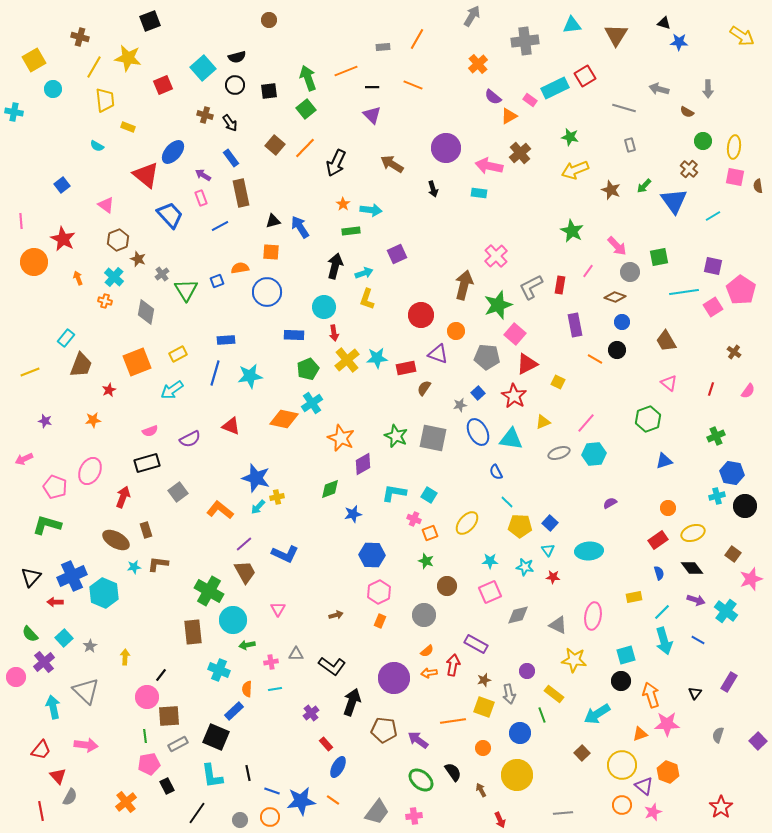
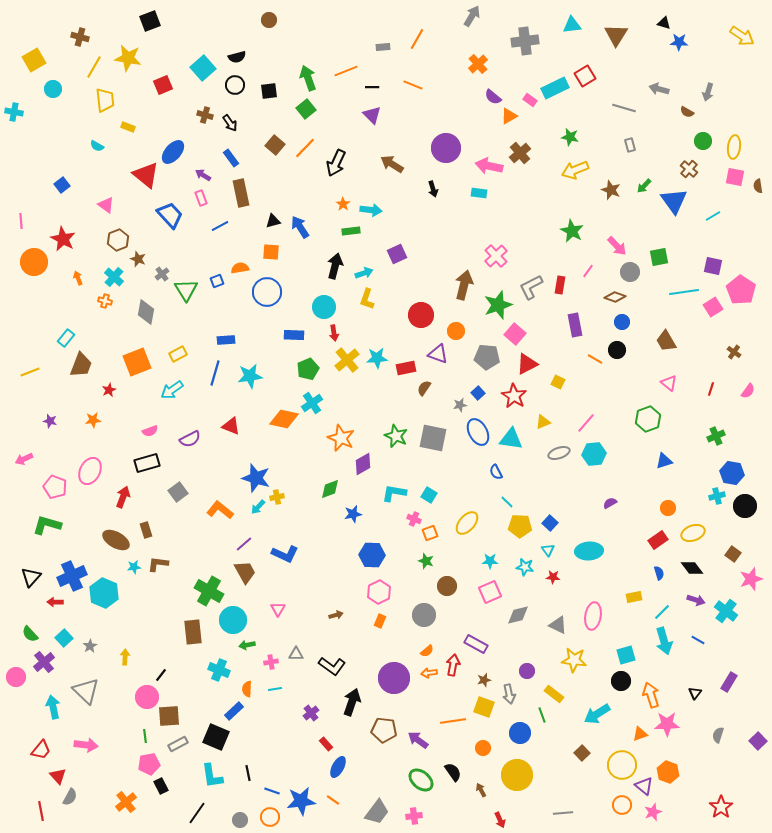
gray arrow at (708, 89): moved 3 px down; rotated 18 degrees clockwise
purple star at (45, 421): moved 5 px right
black rectangle at (167, 786): moved 6 px left
